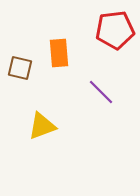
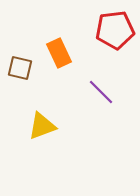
orange rectangle: rotated 20 degrees counterclockwise
